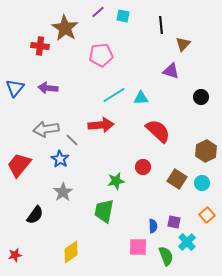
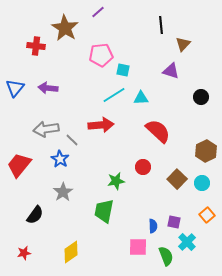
cyan square: moved 54 px down
red cross: moved 4 px left
brown square: rotated 12 degrees clockwise
red star: moved 9 px right, 2 px up
